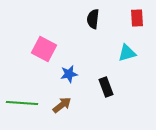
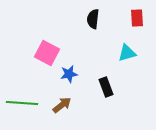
pink square: moved 3 px right, 4 px down
